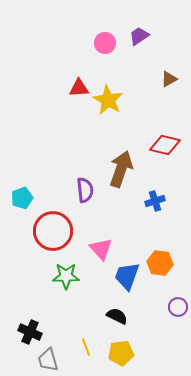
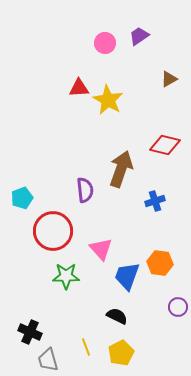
yellow pentagon: rotated 20 degrees counterclockwise
